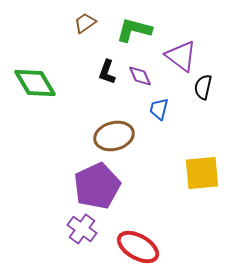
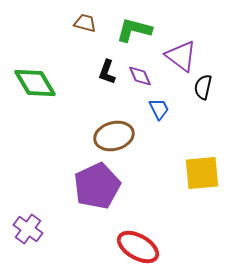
brown trapezoid: rotated 50 degrees clockwise
blue trapezoid: rotated 140 degrees clockwise
purple cross: moved 54 px left
